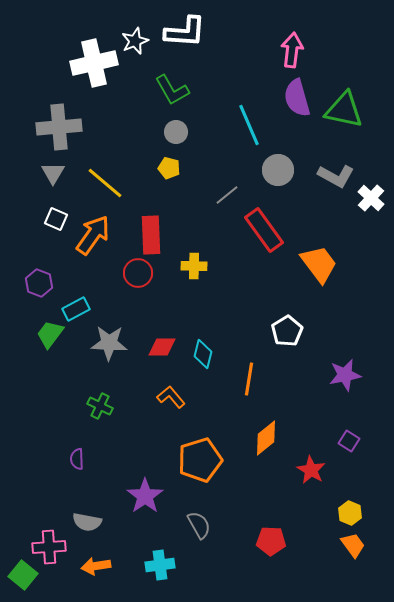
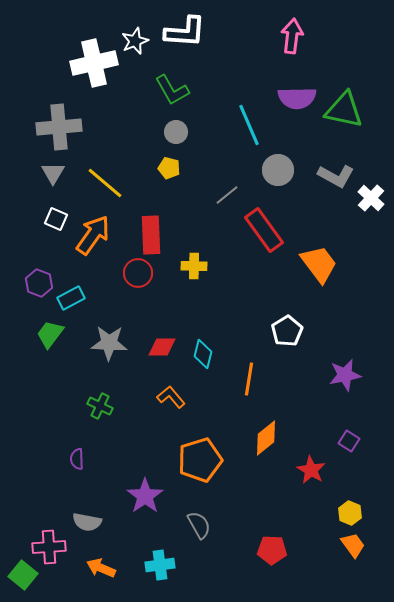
pink arrow at (292, 50): moved 14 px up
purple semicircle at (297, 98): rotated 75 degrees counterclockwise
cyan rectangle at (76, 309): moved 5 px left, 11 px up
red pentagon at (271, 541): moved 1 px right, 9 px down
orange arrow at (96, 566): moved 5 px right, 2 px down; rotated 32 degrees clockwise
